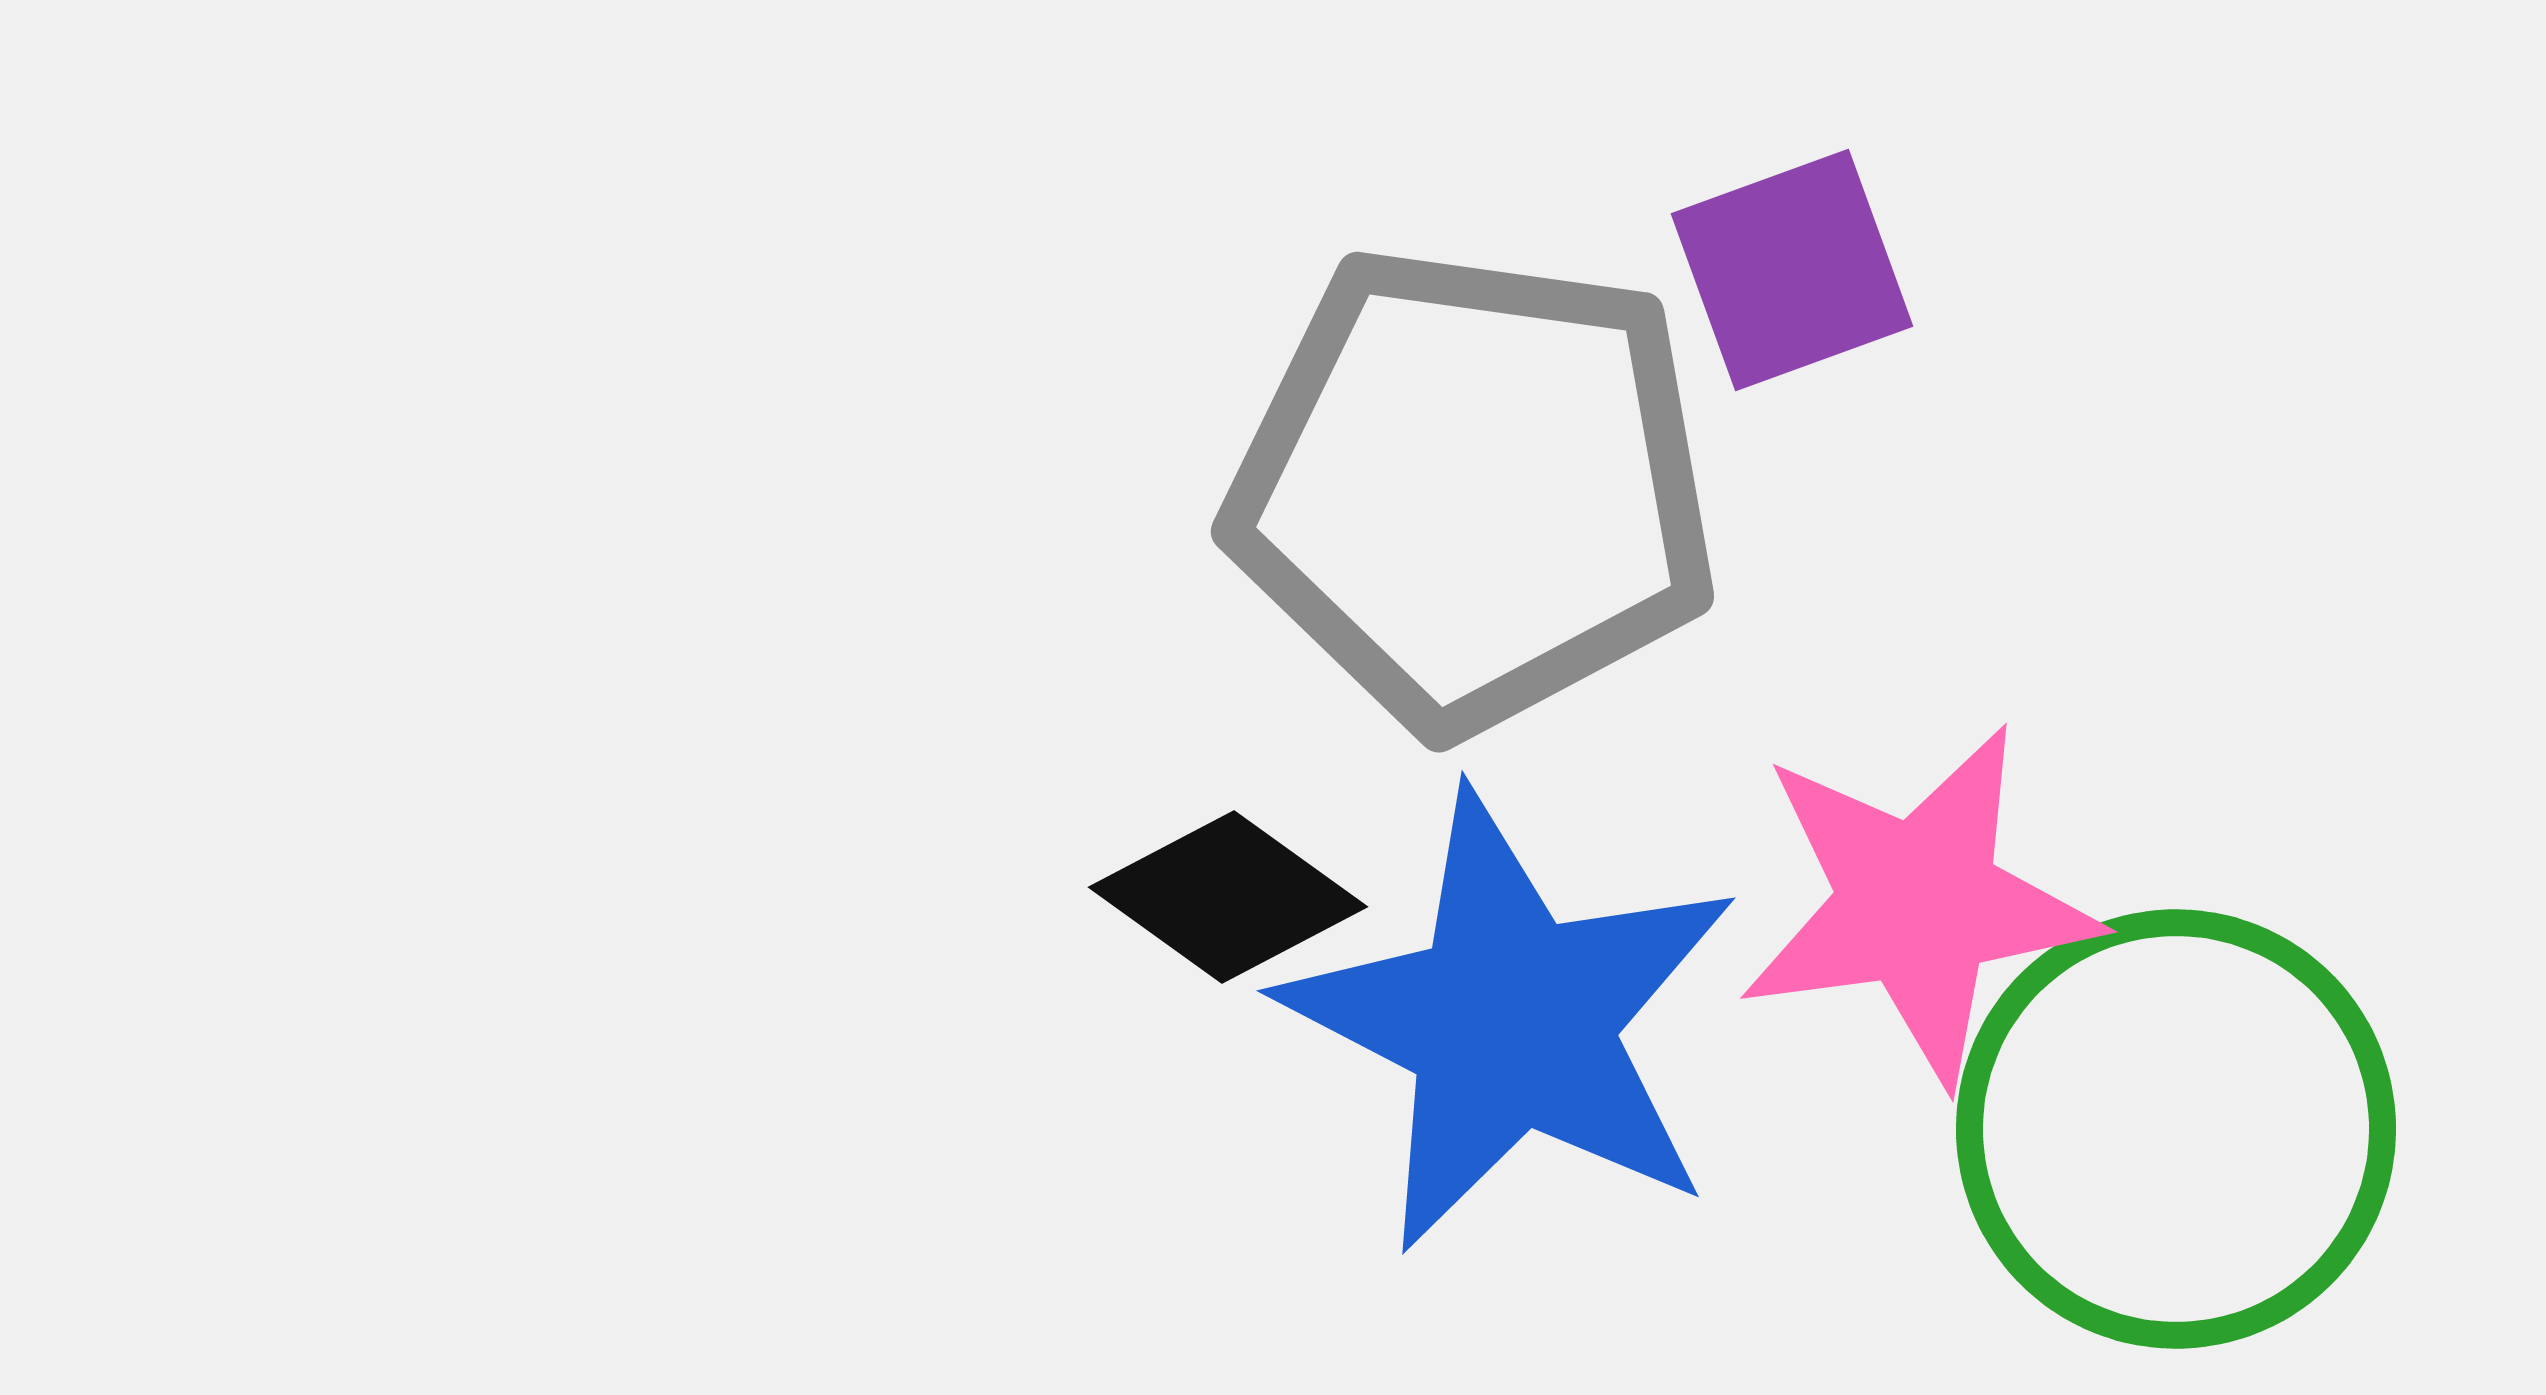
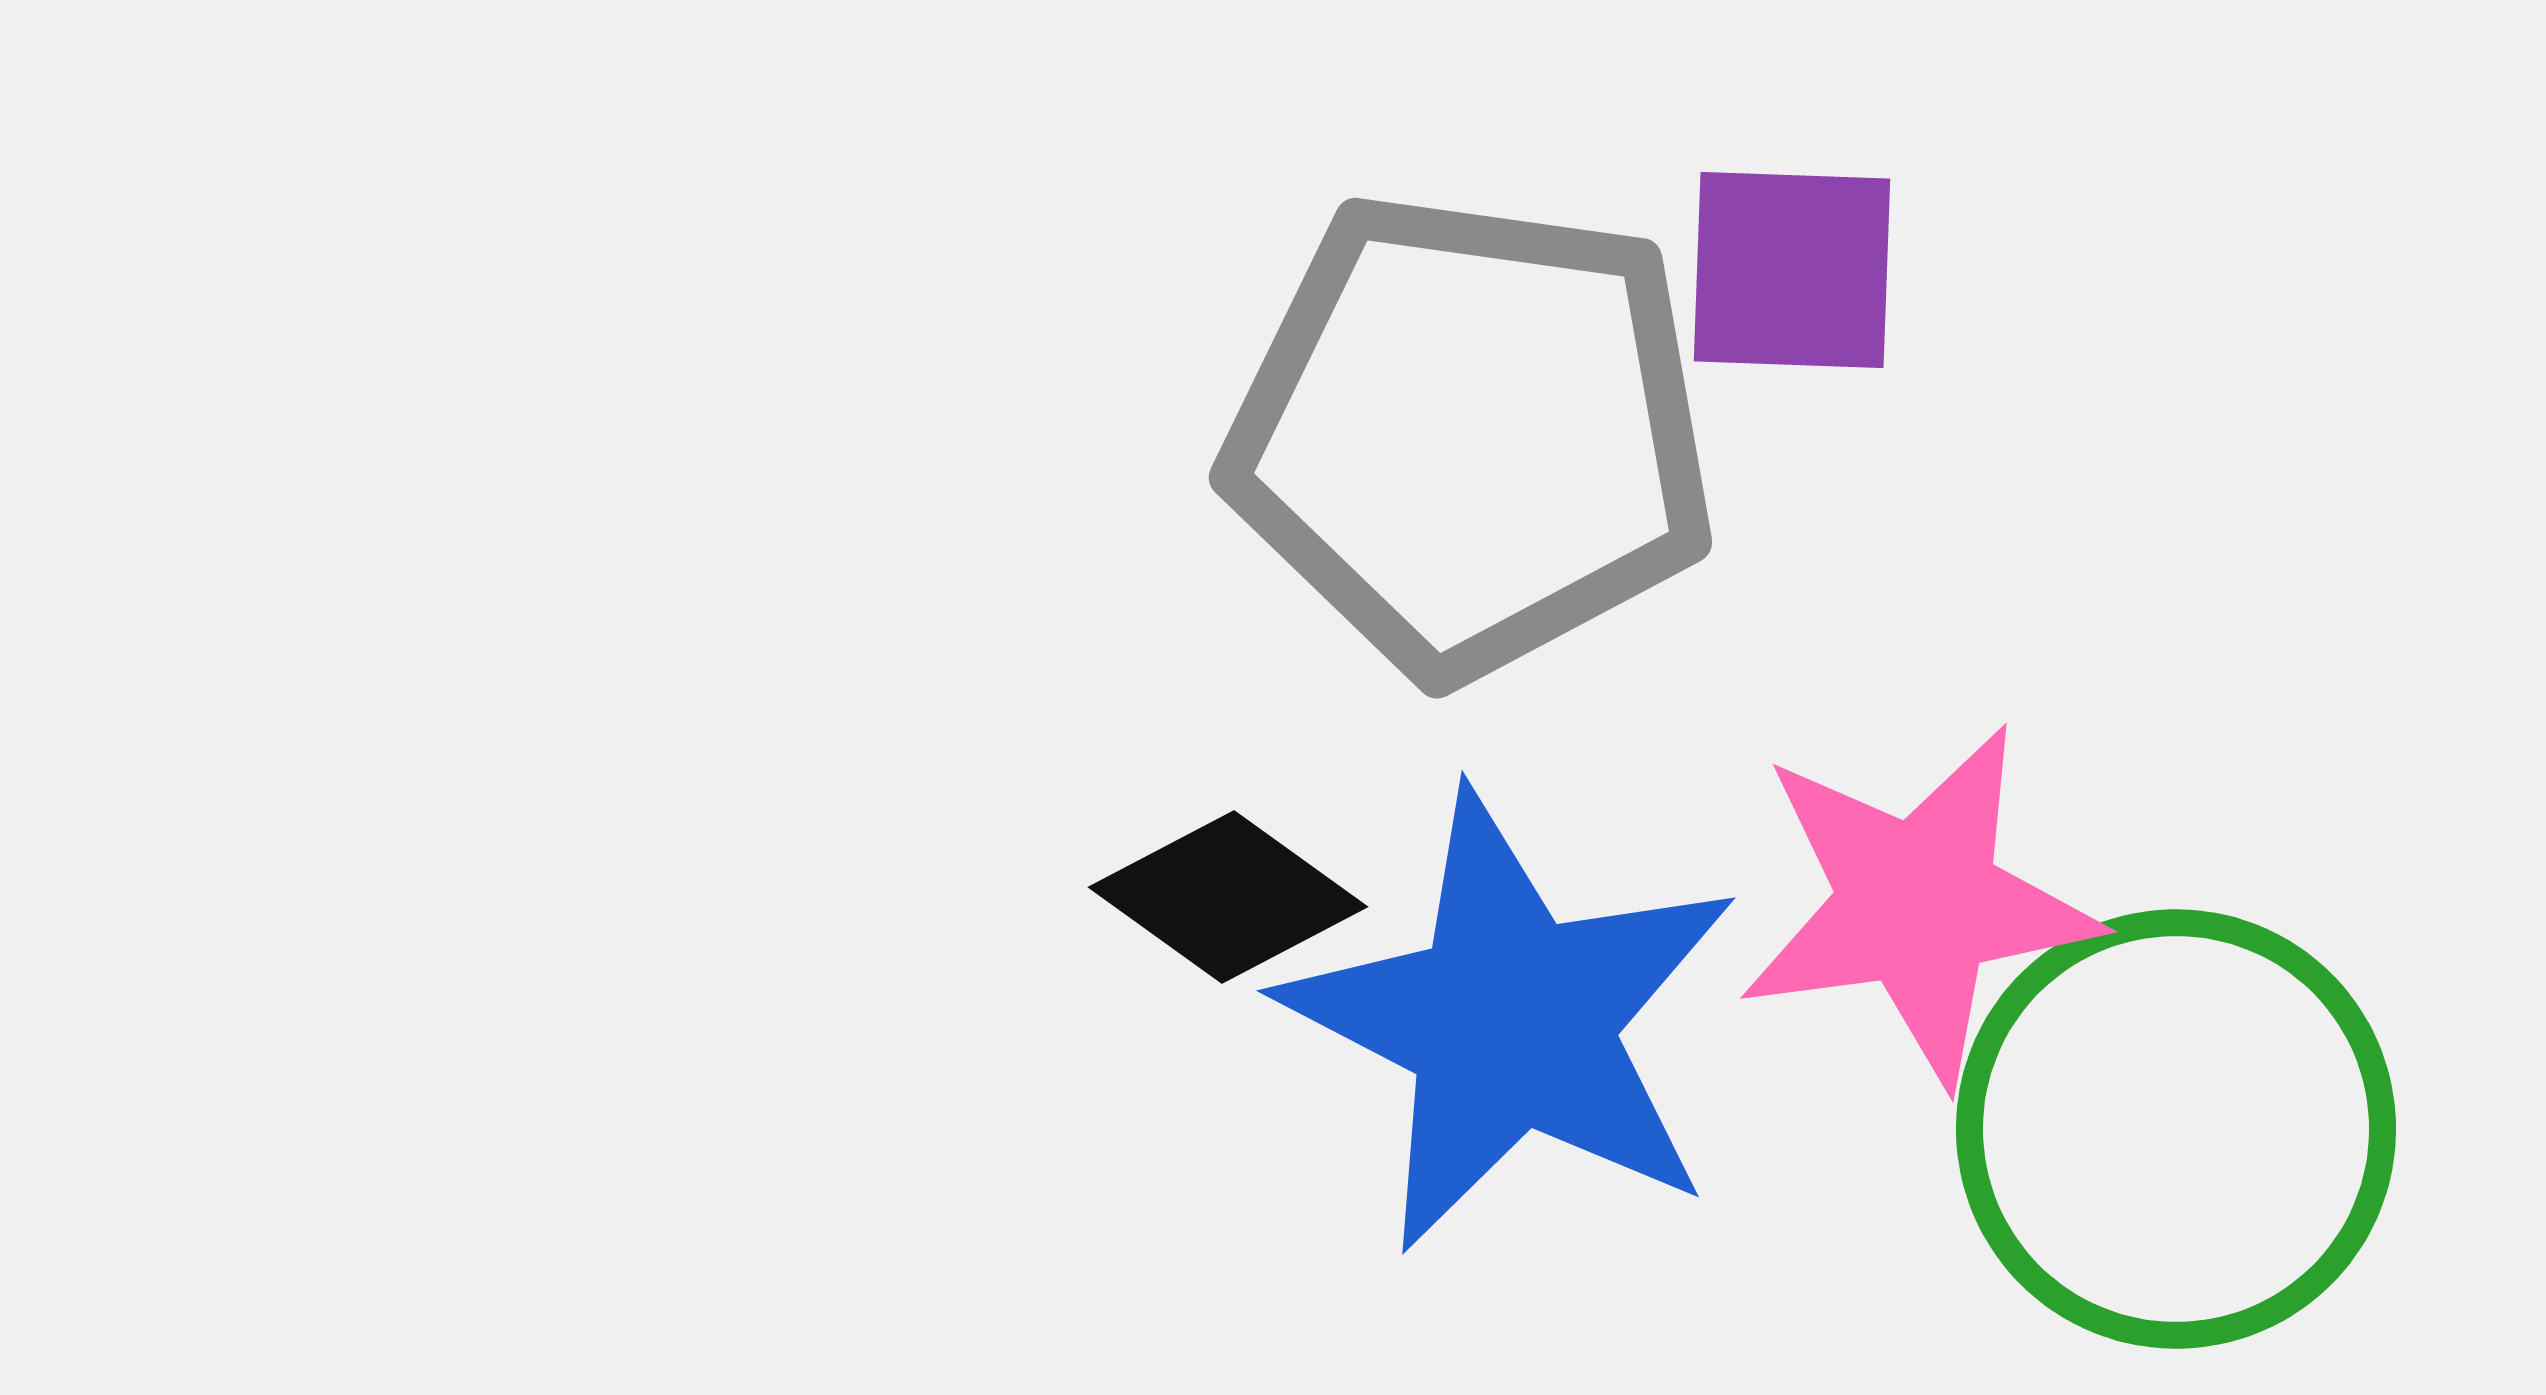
purple square: rotated 22 degrees clockwise
gray pentagon: moved 2 px left, 54 px up
